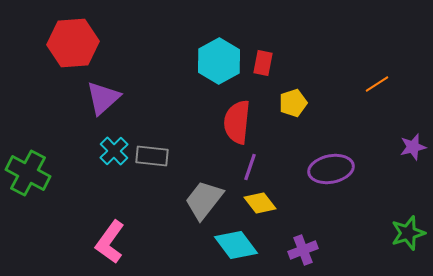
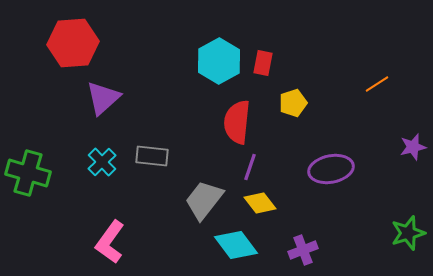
cyan cross: moved 12 px left, 11 px down
green cross: rotated 12 degrees counterclockwise
